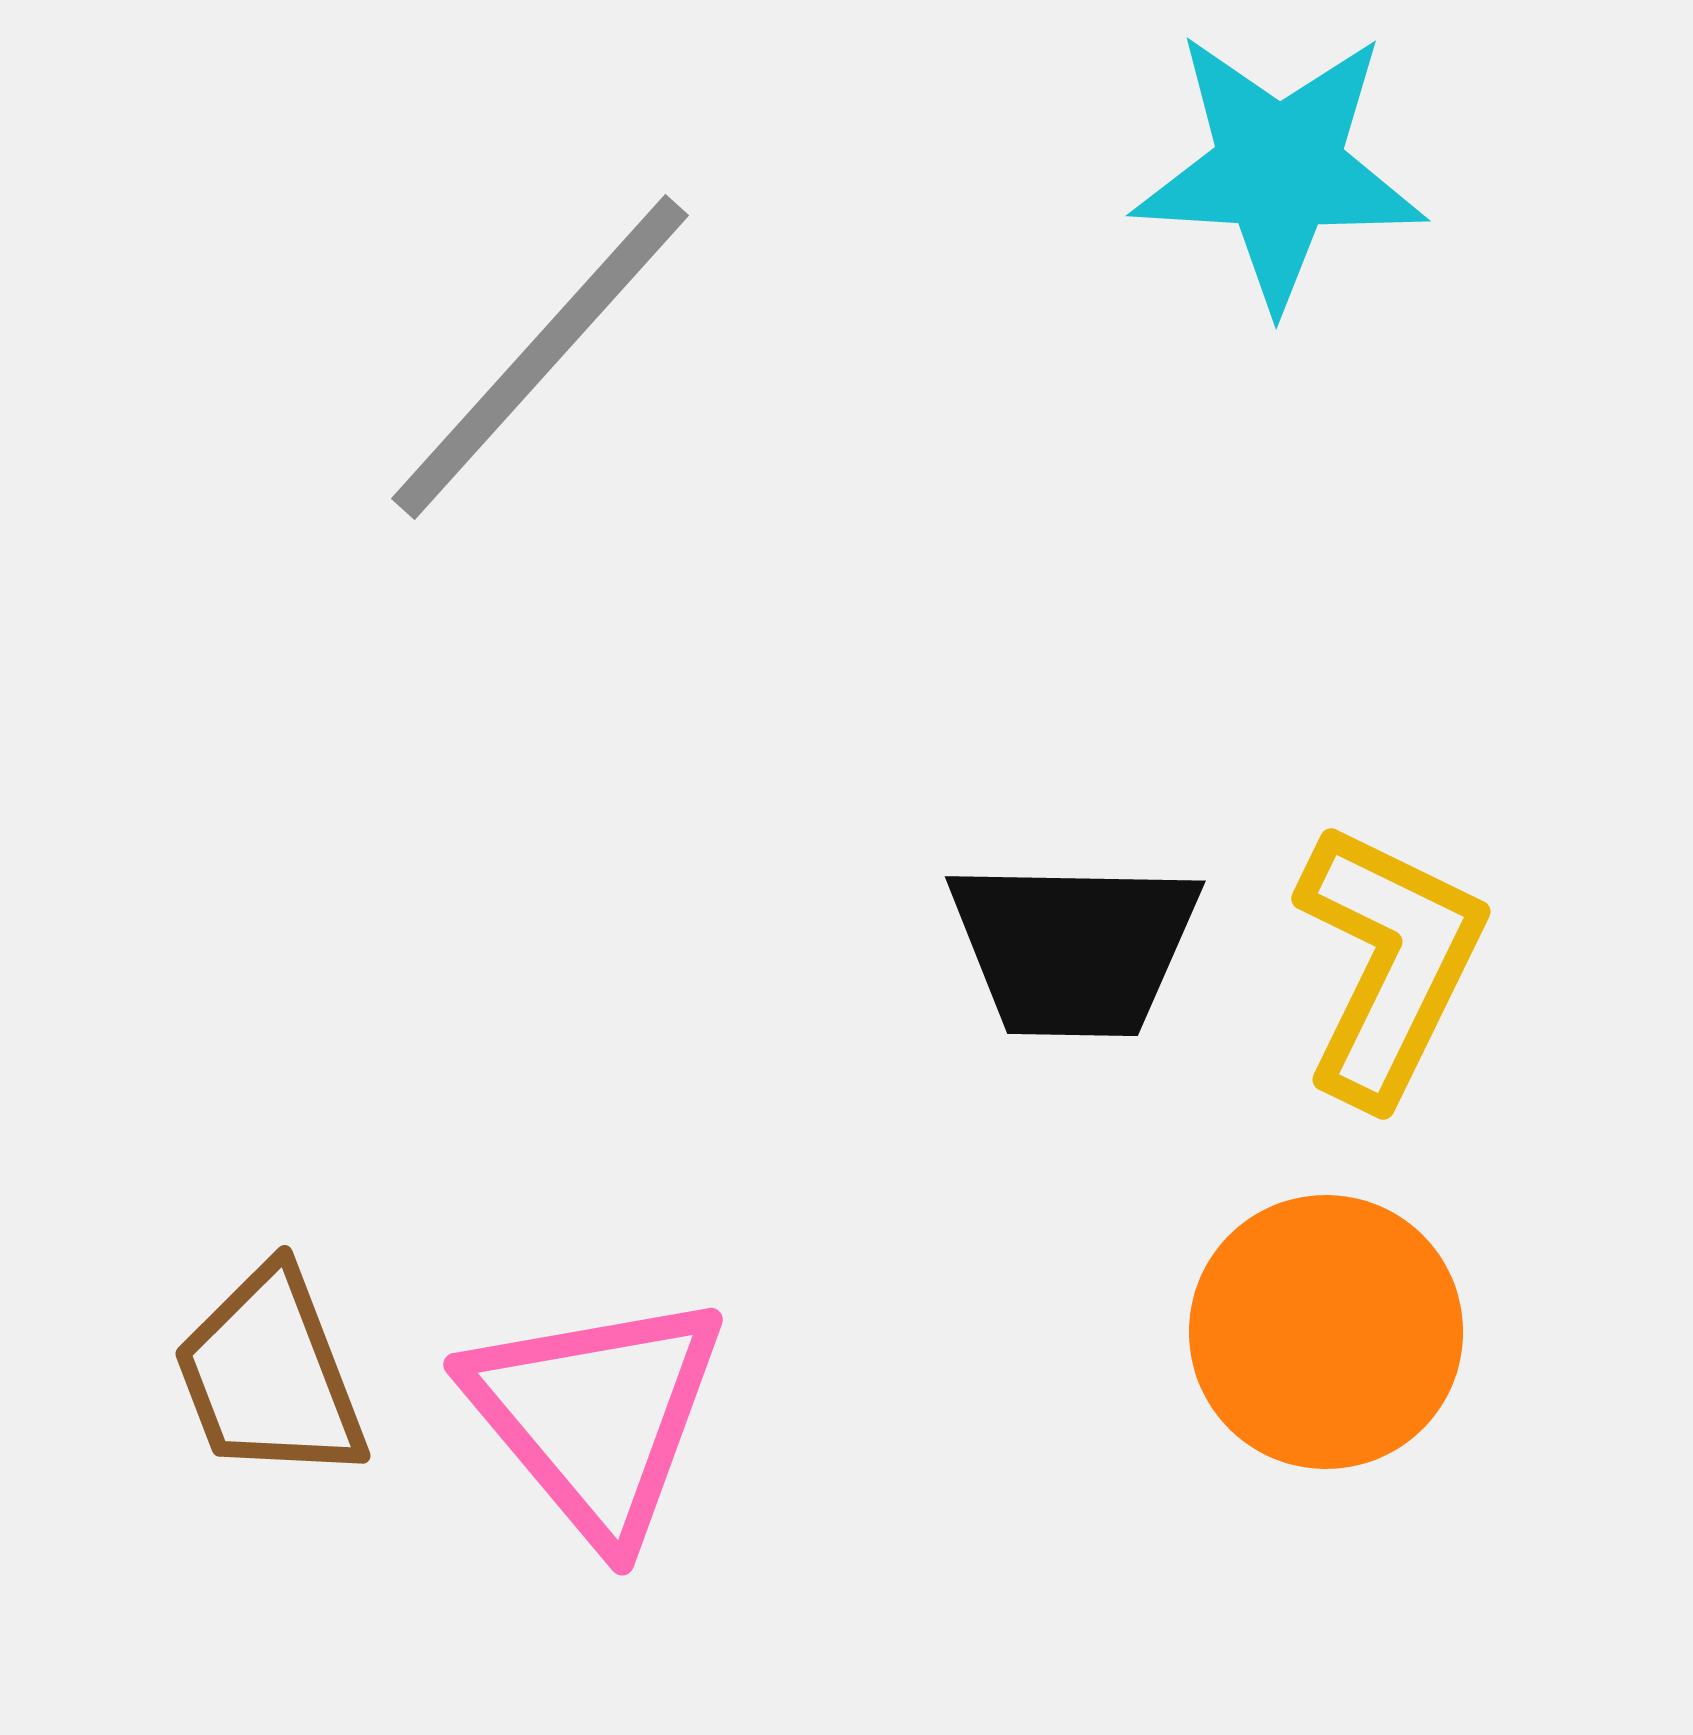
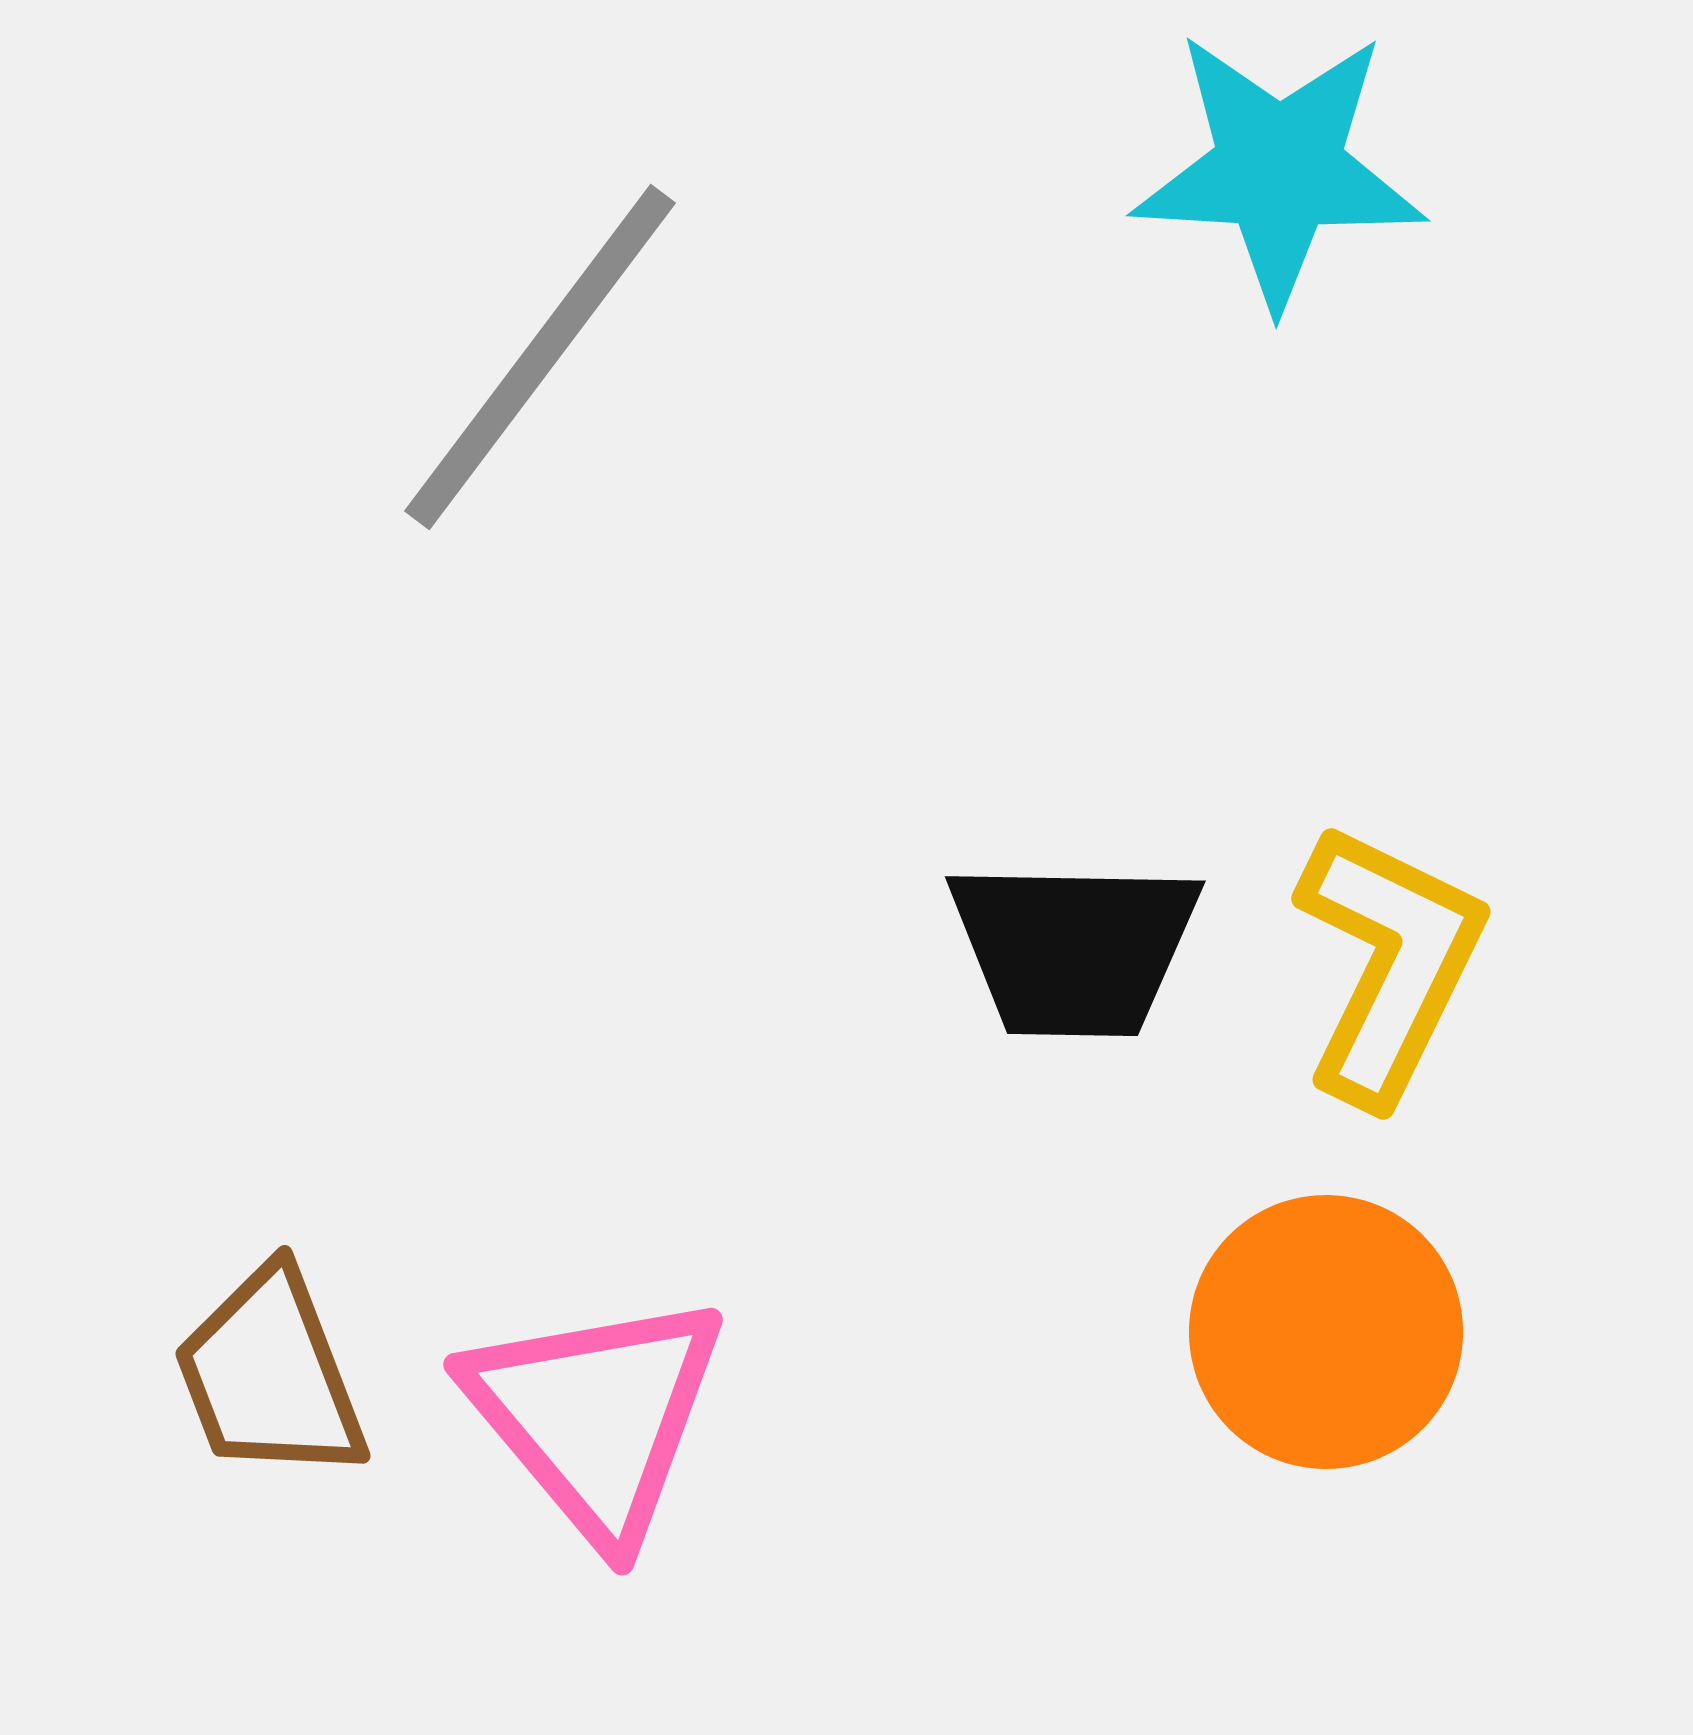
gray line: rotated 5 degrees counterclockwise
